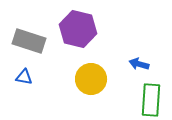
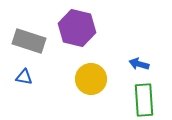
purple hexagon: moved 1 px left, 1 px up
green rectangle: moved 7 px left; rotated 8 degrees counterclockwise
